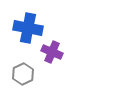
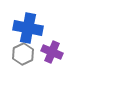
gray hexagon: moved 20 px up
